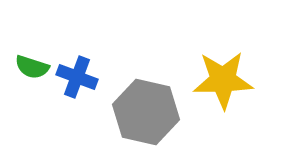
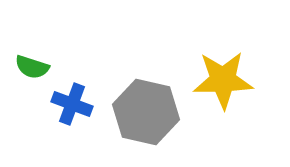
blue cross: moved 5 px left, 27 px down
